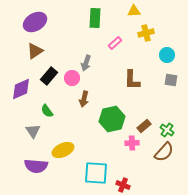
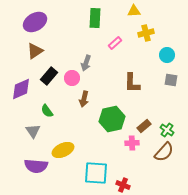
brown L-shape: moved 3 px down
